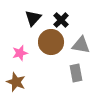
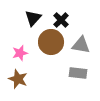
gray rectangle: moved 2 px right; rotated 72 degrees counterclockwise
brown star: moved 2 px right, 3 px up
